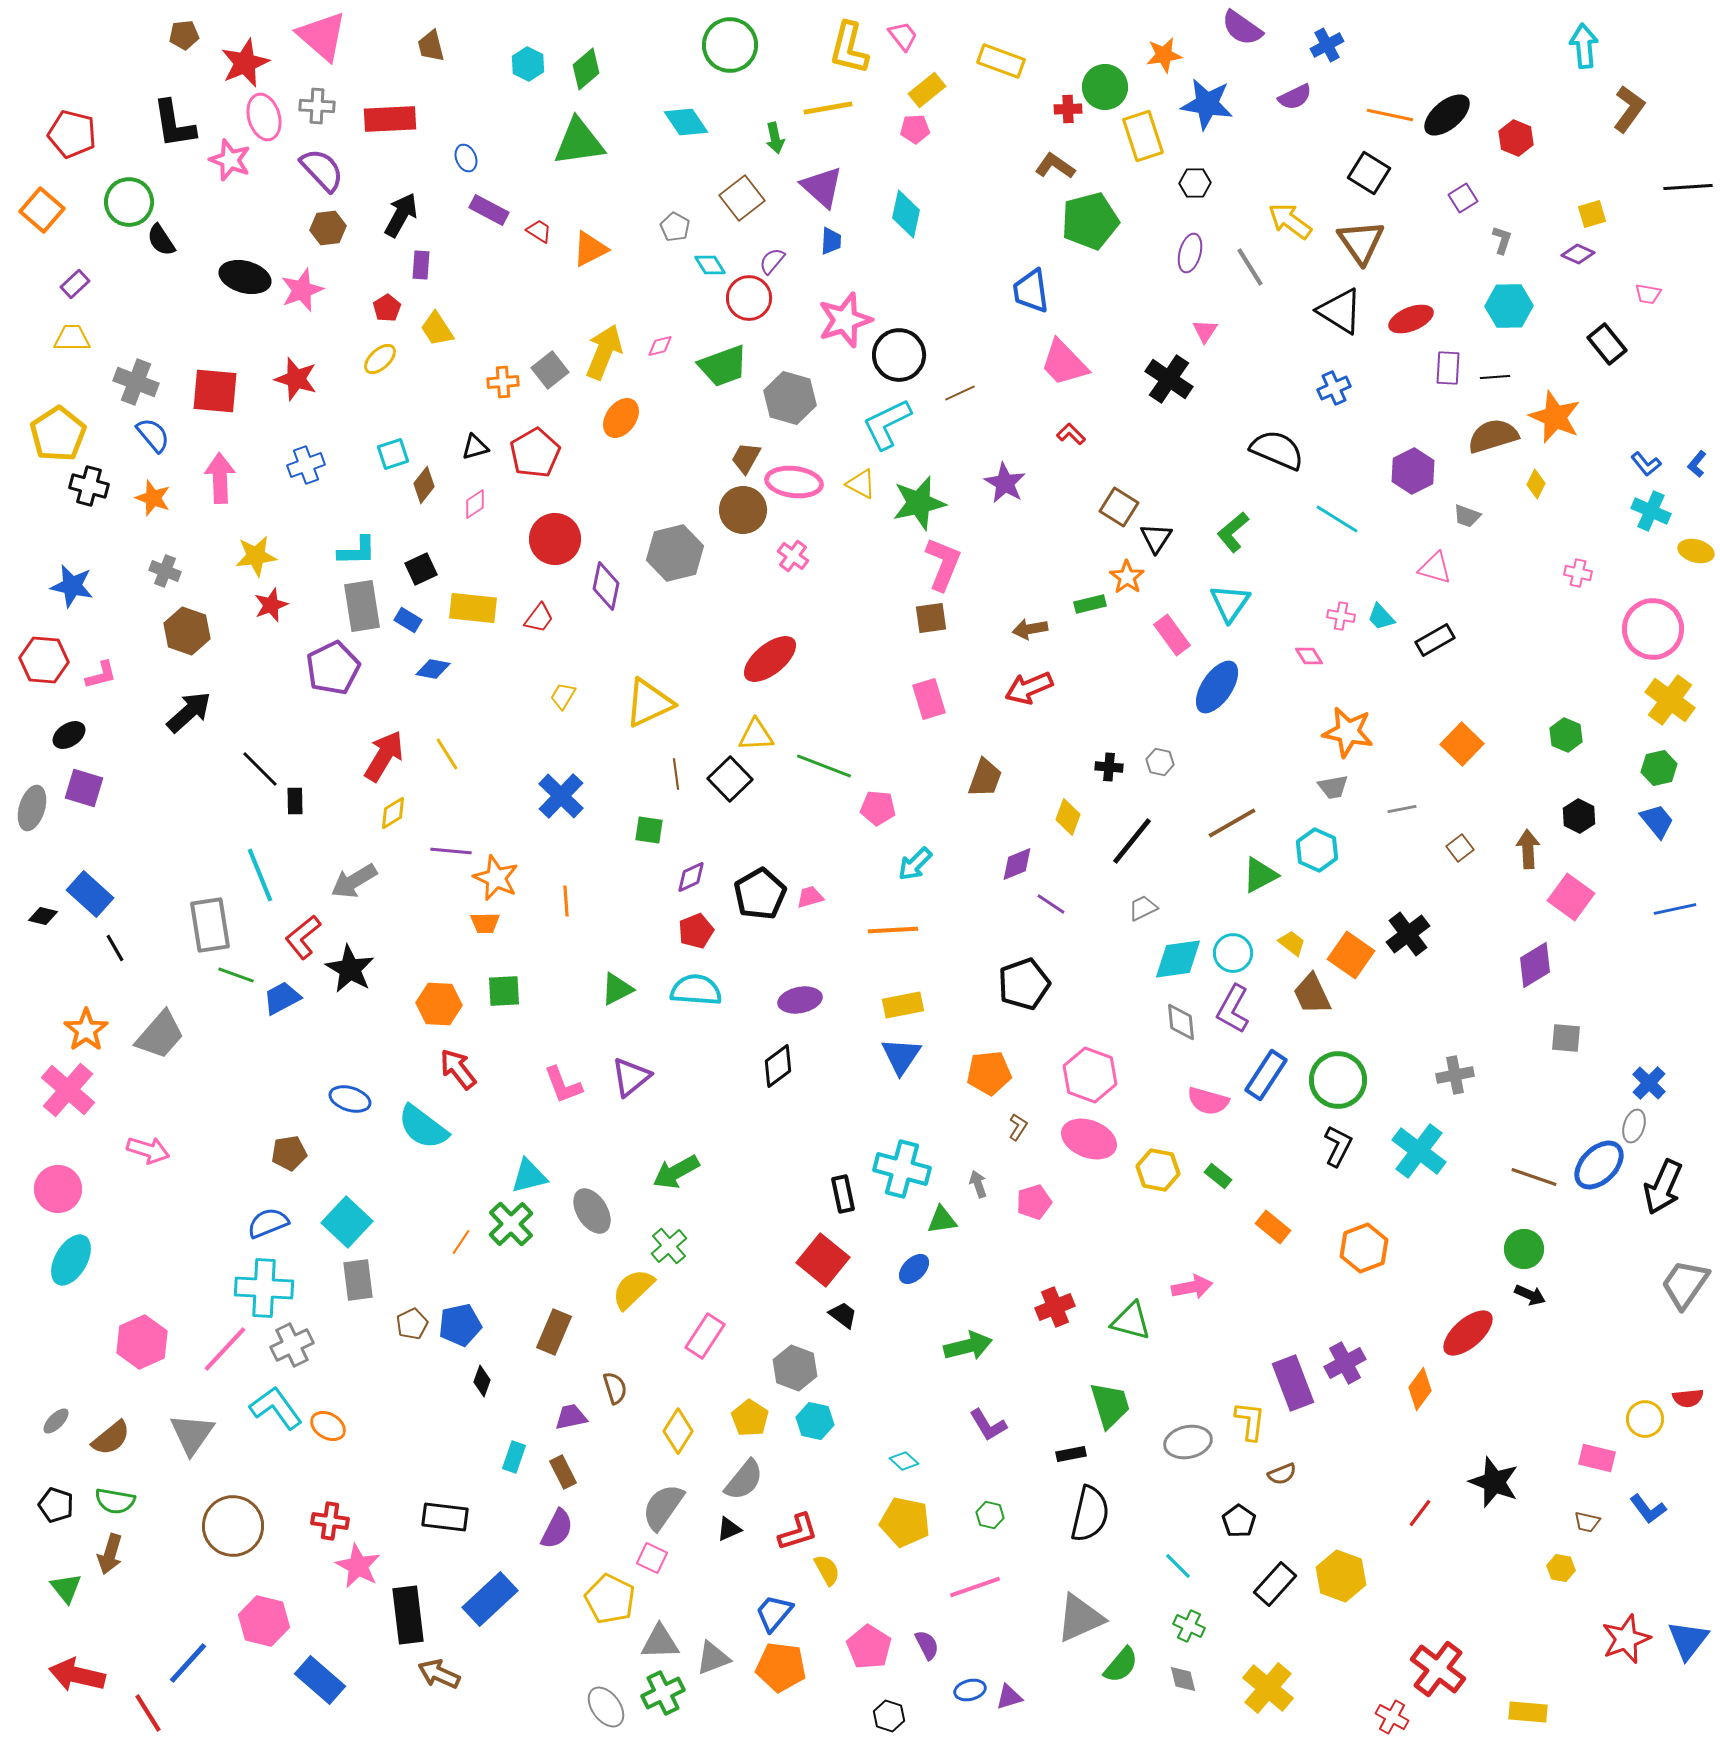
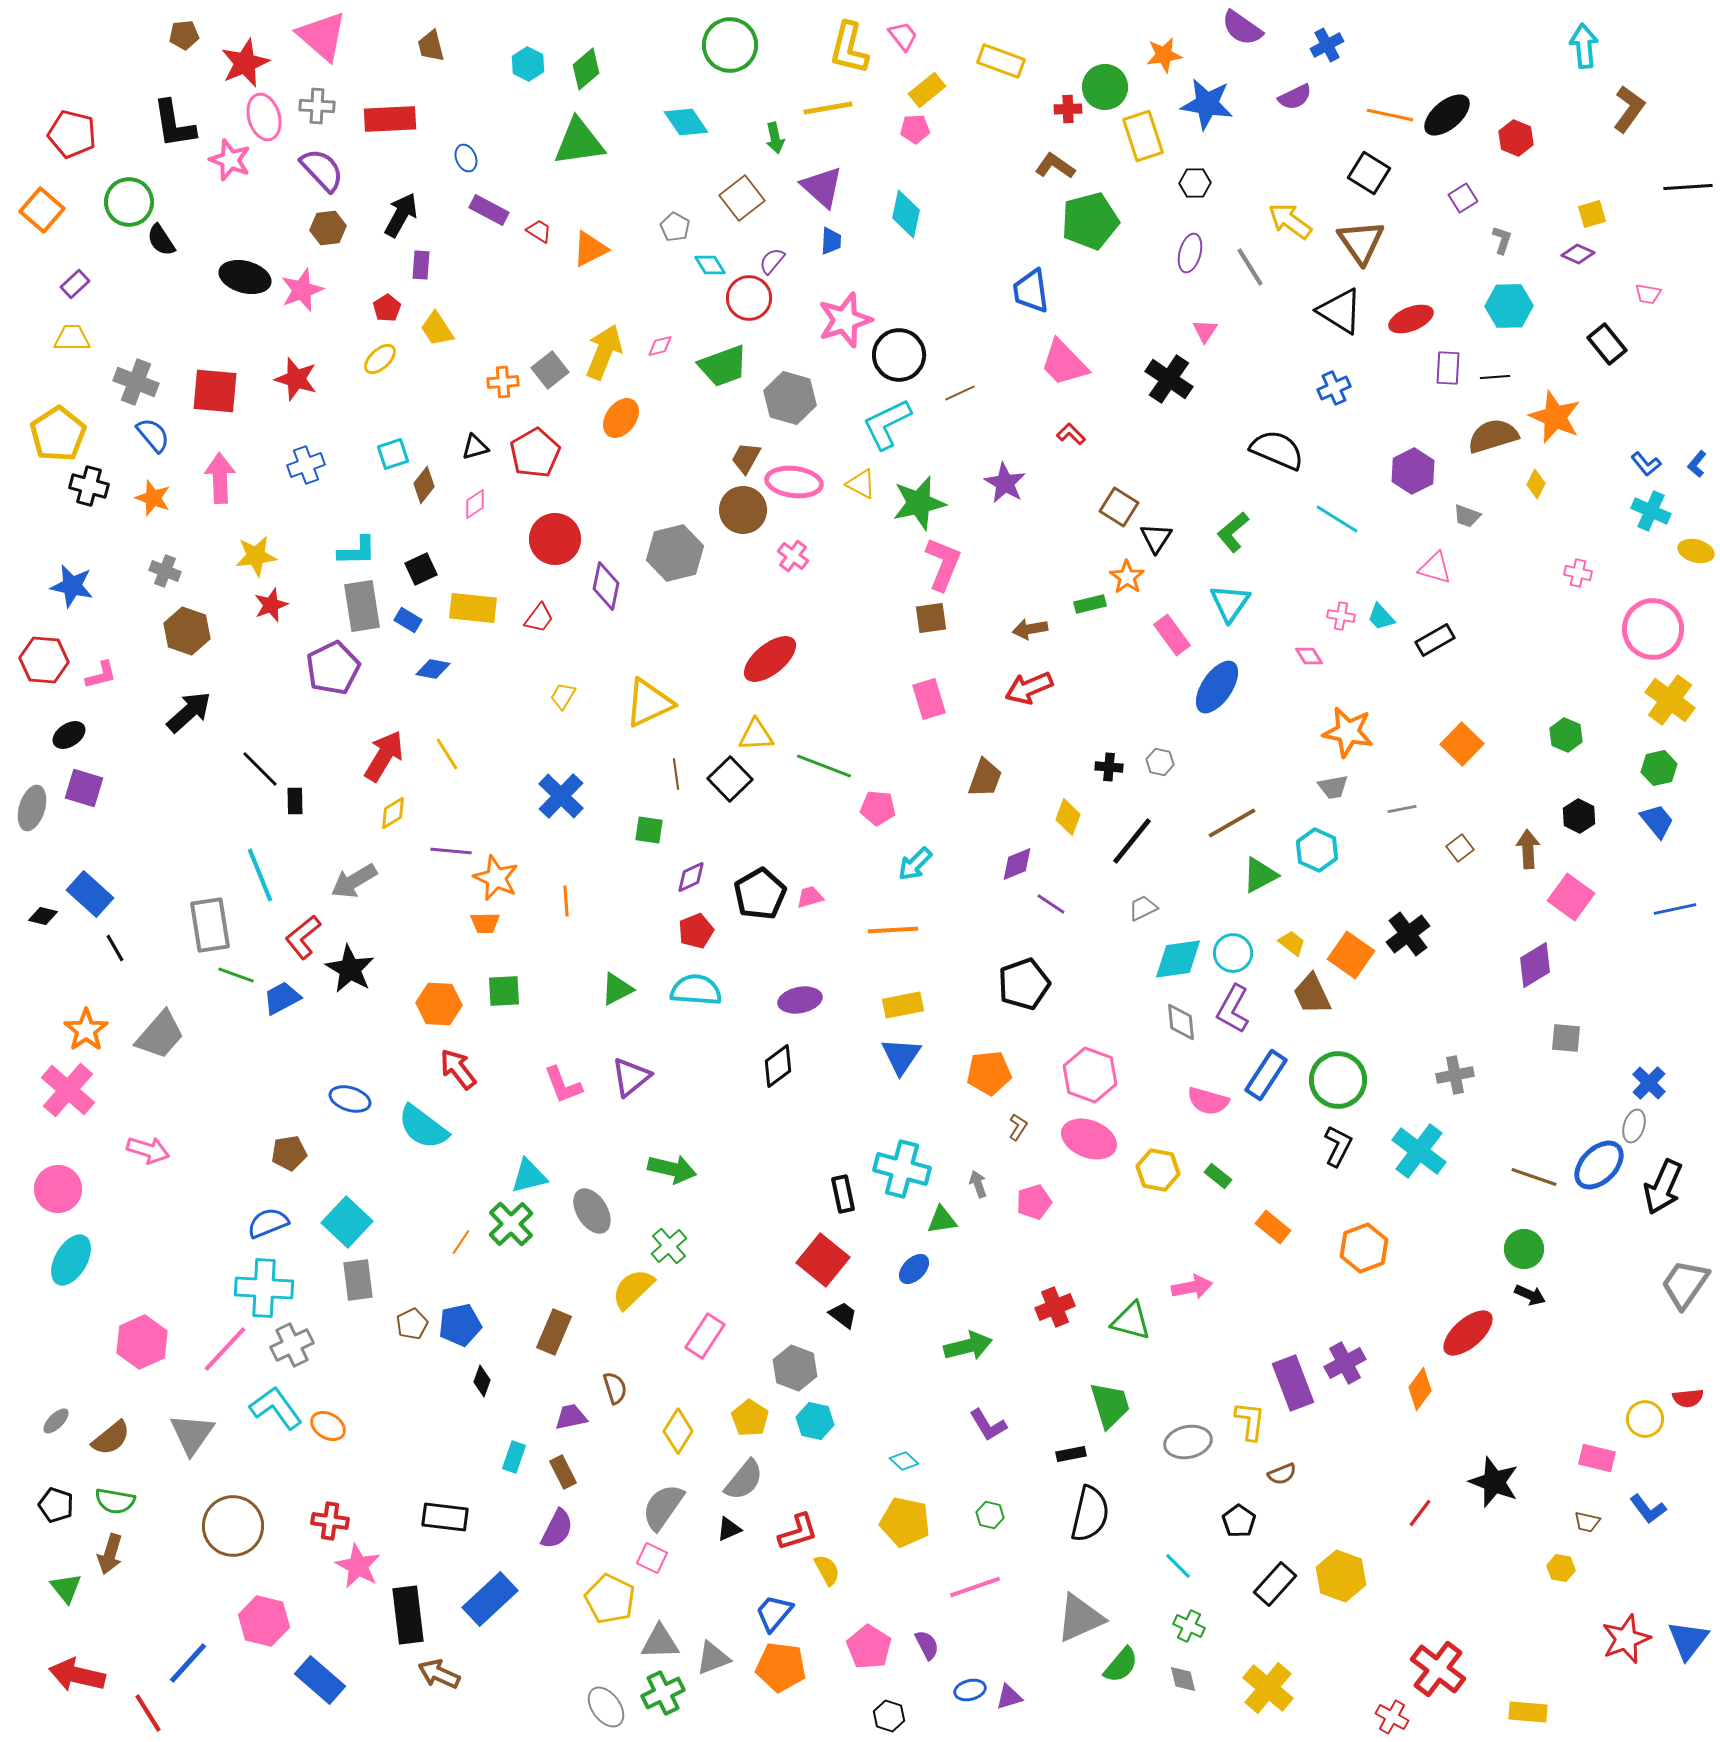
green arrow at (676, 1172): moved 4 px left, 3 px up; rotated 138 degrees counterclockwise
